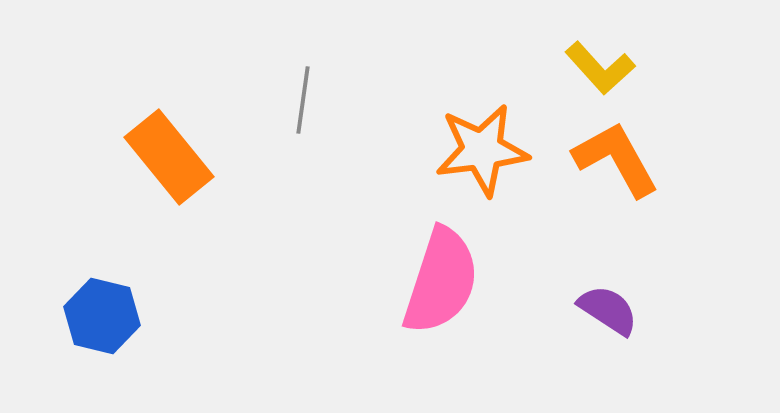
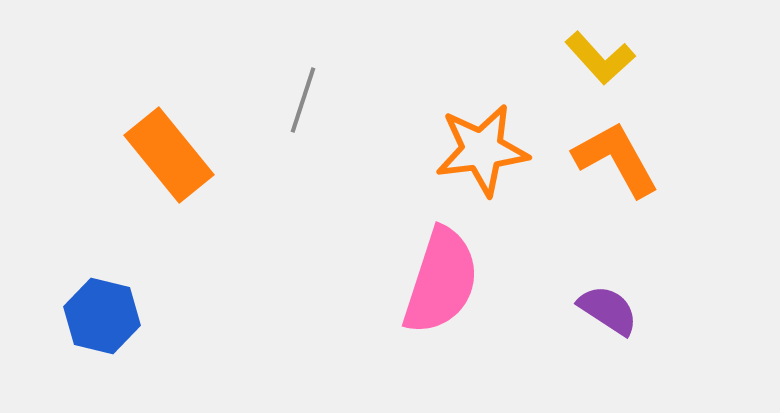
yellow L-shape: moved 10 px up
gray line: rotated 10 degrees clockwise
orange rectangle: moved 2 px up
